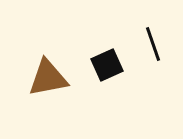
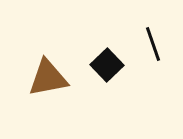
black square: rotated 20 degrees counterclockwise
